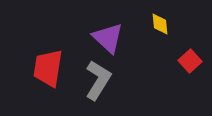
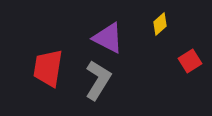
yellow diamond: rotated 55 degrees clockwise
purple triangle: rotated 16 degrees counterclockwise
red square: rotated 10 degrees clockwise
